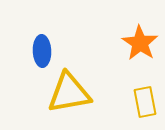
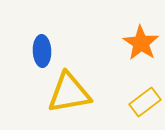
orange star: moved 1 px right
yellow rectangle: rotated 64 degrees clockwise
